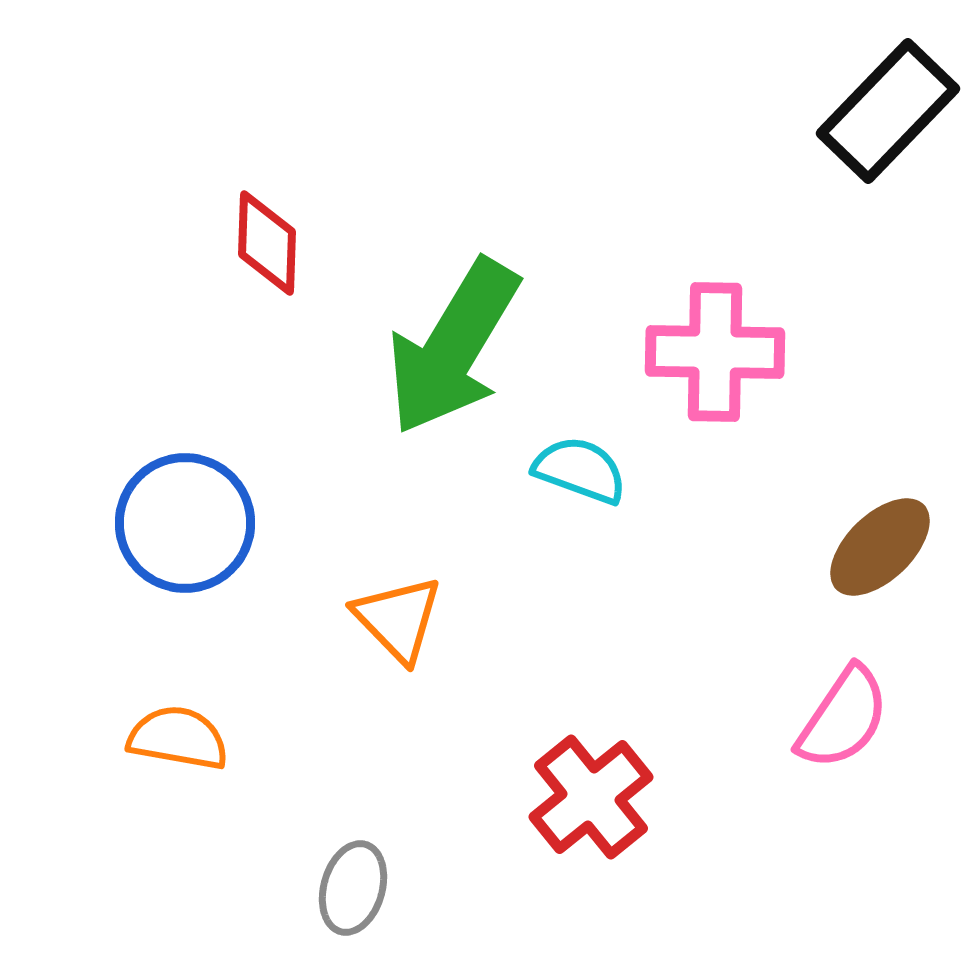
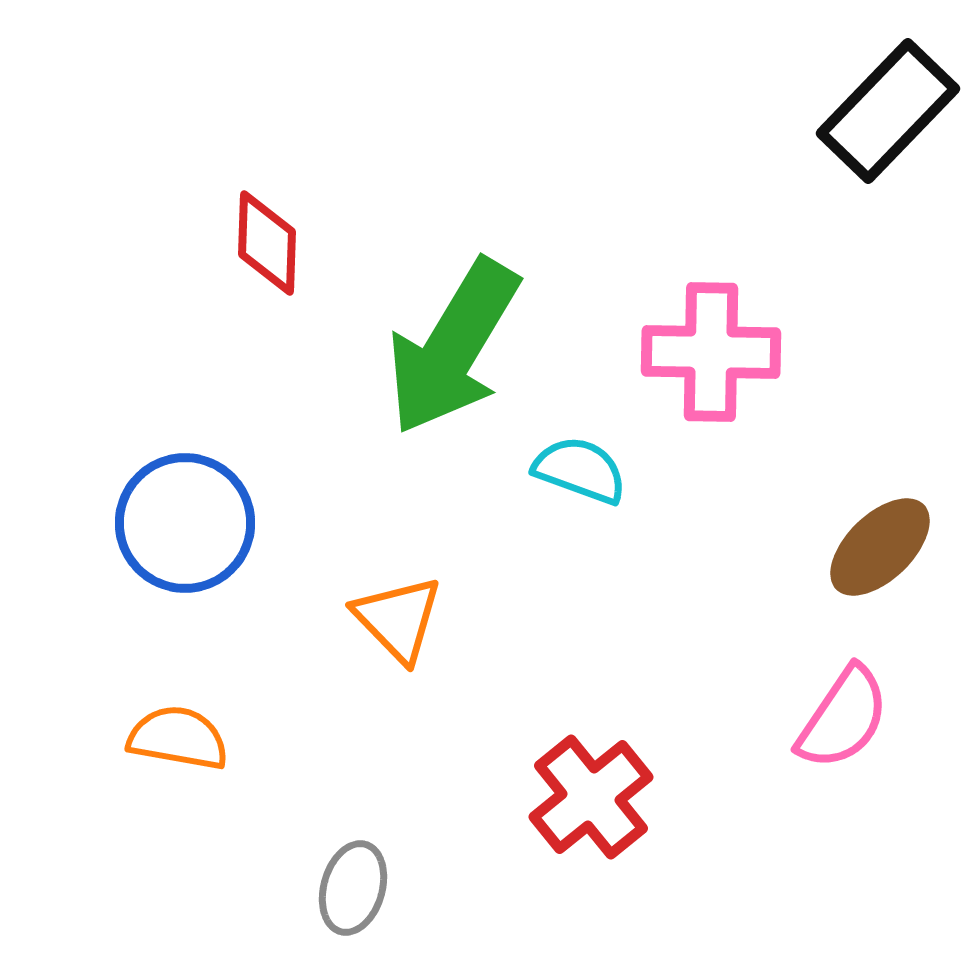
pink cross: moved 4 px left
